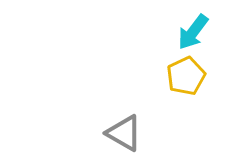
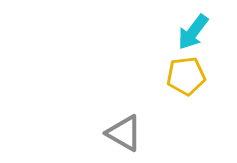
yellow pentagon: rotated 18 degrees clockwise
